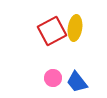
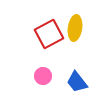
red square: moved 3 px left, 3 px down
pink circle: moved 10 px left, 2 px up
